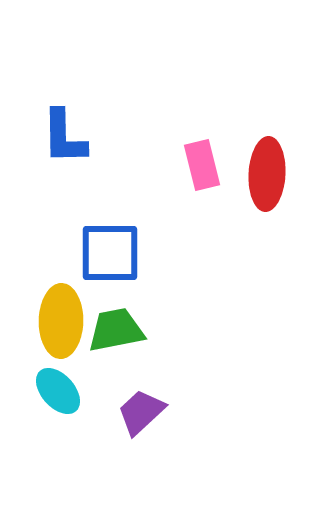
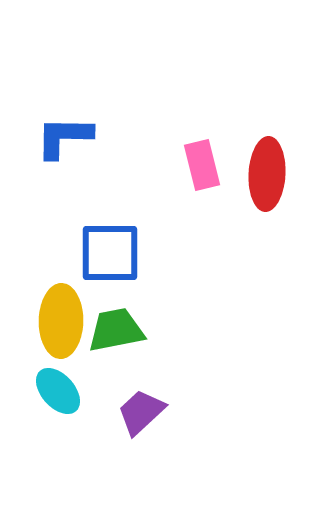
blue L-shape: rotated 92 degrees clockwise
